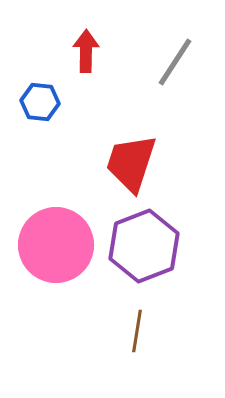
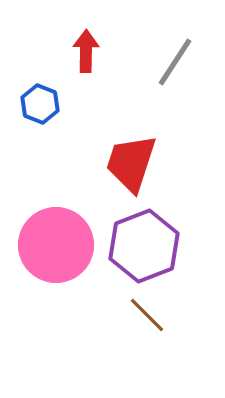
blue hexagon: moved 2 px down; rotated 15 degrees clockwise
brown line: moved 10 px right, 16 px up; rotated 54 degrees counterclockwise
